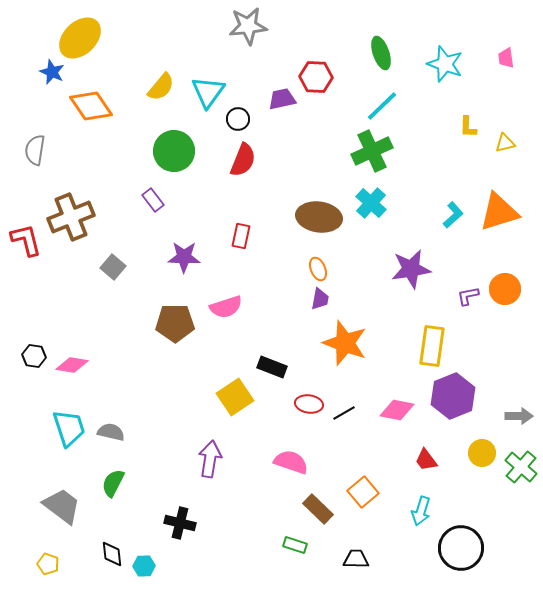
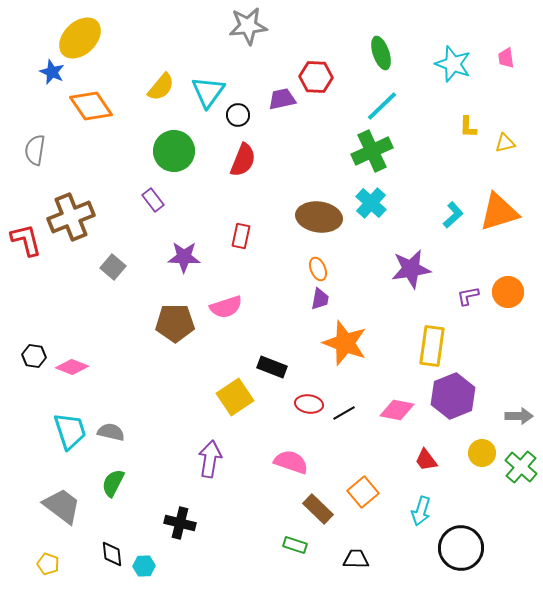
cyan star at (445, 64): moved 8 px right
black circle at (238, 119): moved 4 px up
orange circle at (505, 289): moved 3 px right, 3 px down
pink diamond at (72, 365): moved 2 px down; rotated 12 degrees clockwise
cyan trapezoid at (69, 428): moved 1 px right, 3 px down
